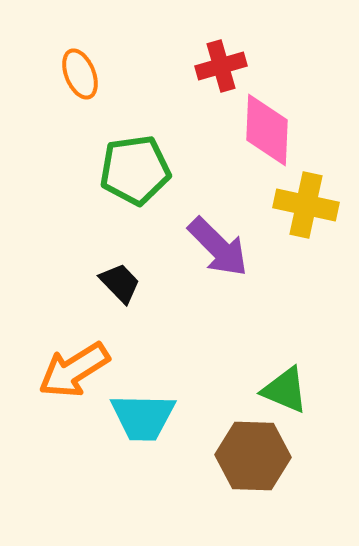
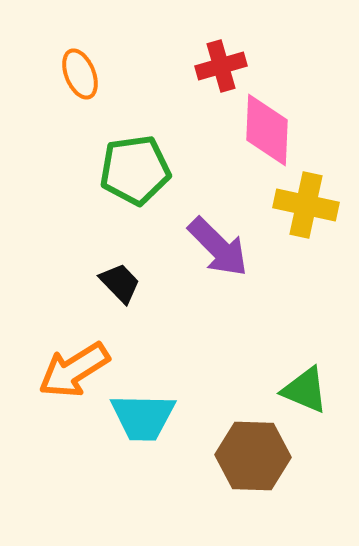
green triangle: moved 20 px right
